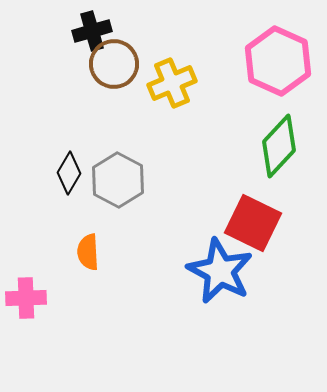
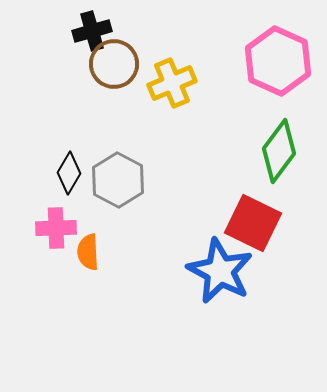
green diamond: moved 5 px down; rotated 6 degrees counterclockwise
pink cross: moved 30 px right, 70 px up
